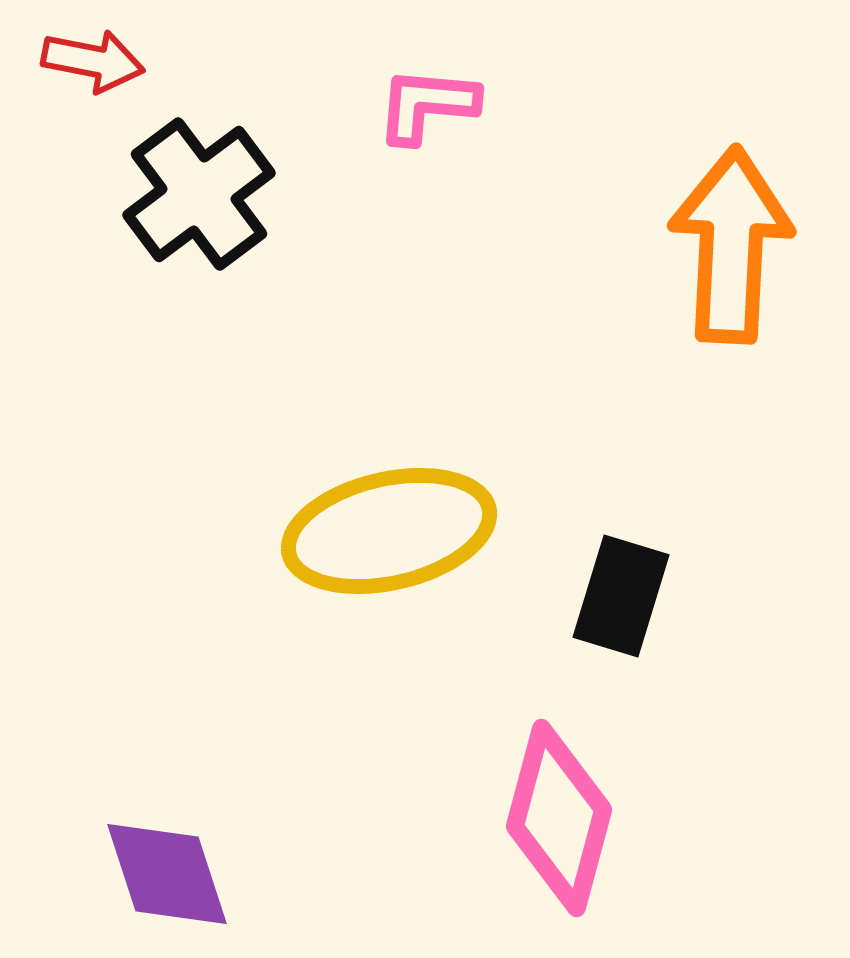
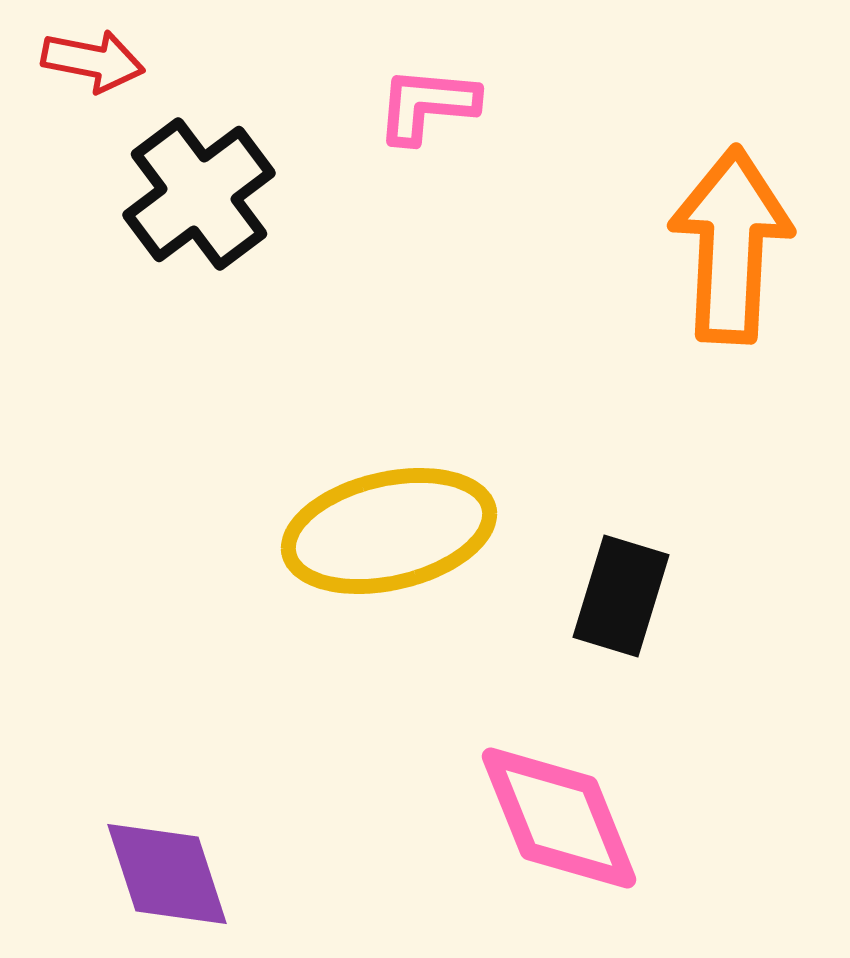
pink diamond: rotated 37 degrees counterclockwise
